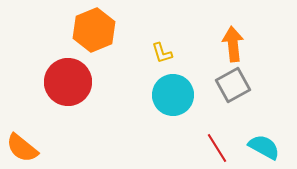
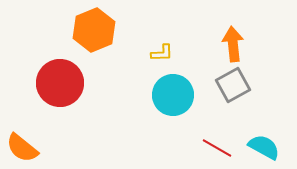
yellow L-shape: rotated 75 degrees counterclockwise
red circle: moved 8 px left, 1 px down
red line: rotated 28 degrees counterclockwise
